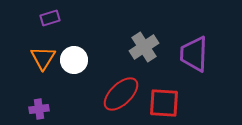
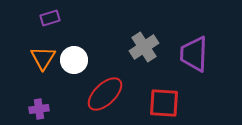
red ellipse: moved 16 px left
